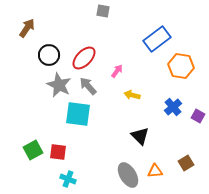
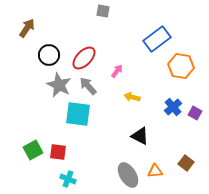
yellow arrow: moved 2 px down
purple square: moved 3 px left, 3 px up
black triangle: rotated 18 degrees counterclockwise
brown square: rotated 21 degrees counterclockwise
